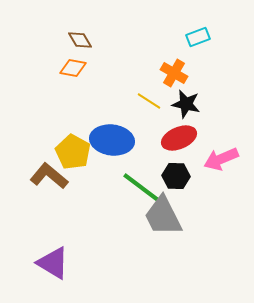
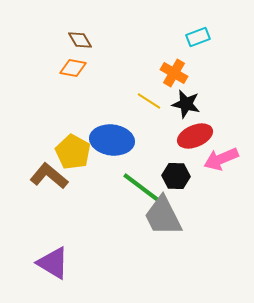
red ellipse: moved 16 px right, 2 px up
